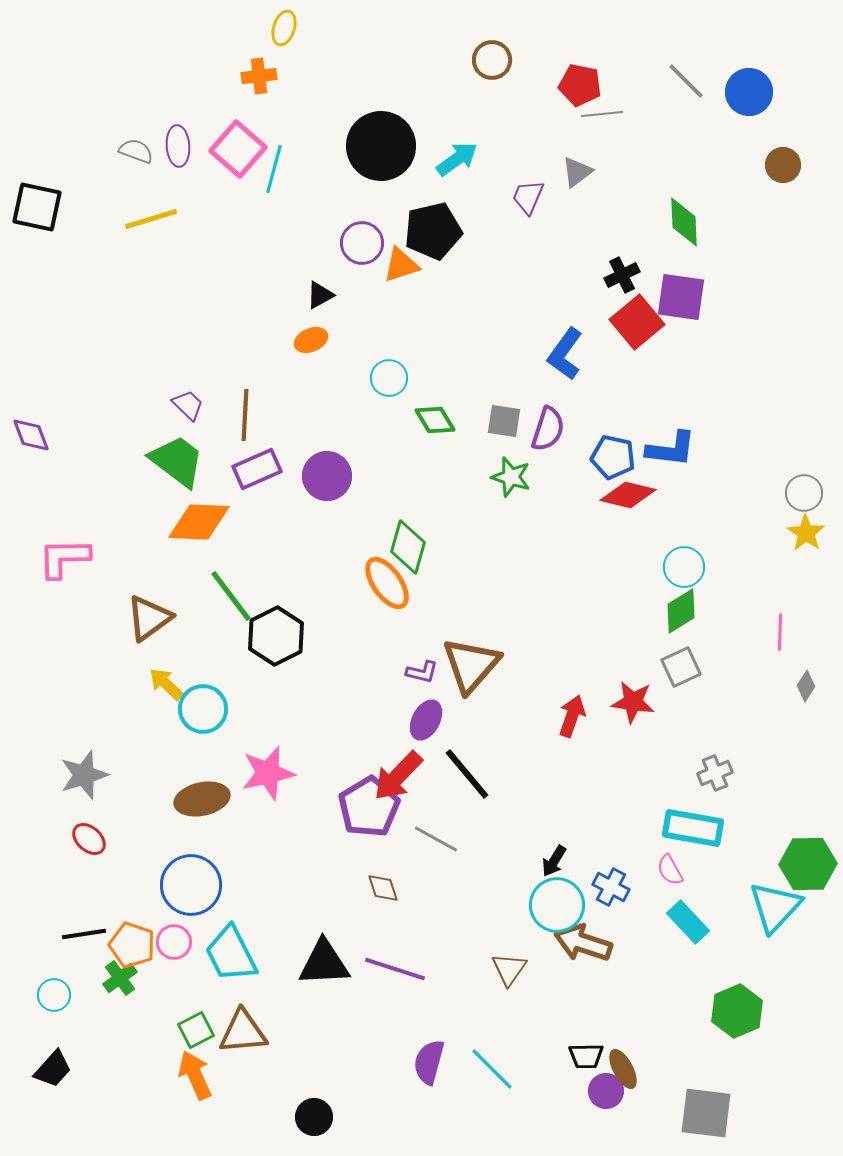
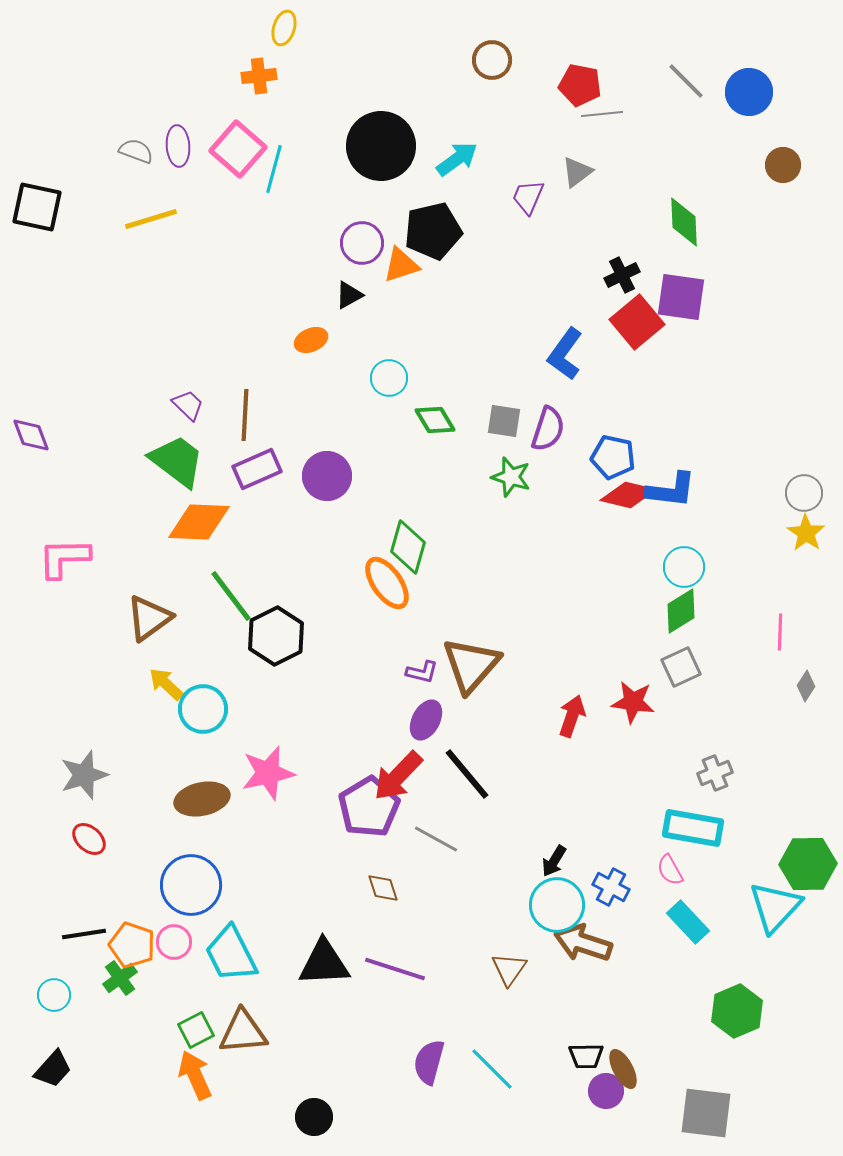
black triangle at (320, 295): moved 29 px right
blue L-shape at (671, 449): moved 41 px down
